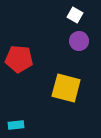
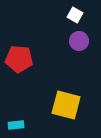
yellow square: moved 17 px down
